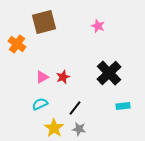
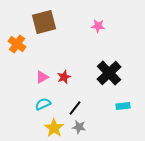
pink star: rotated 16 degrees counterclockwise
red star: moved 1 px right
cyan semicircle: moved 3 px right
gray star: moved 2 px up
